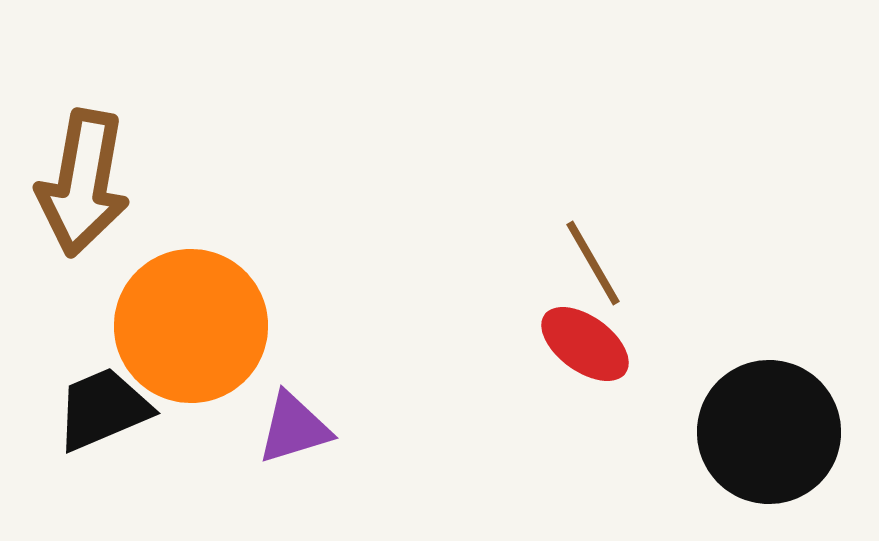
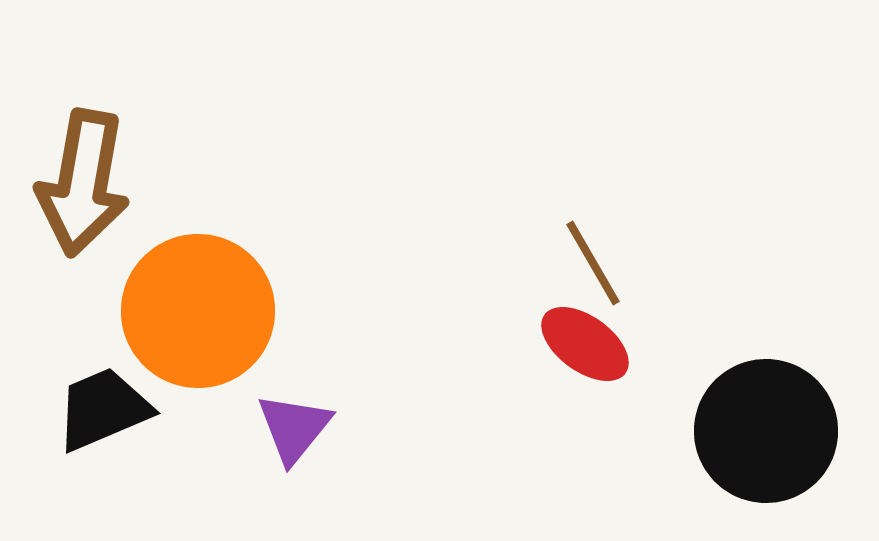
orange circle: moved 7 px right, 15 px up
purple triangle: rotated 34 degrees counterclockwise
black circle: moved 3 px left, 1 px up
